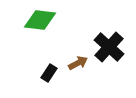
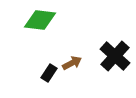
black cross: moved 6 px right, 9 px down
brown arrow: moved 6 px left
